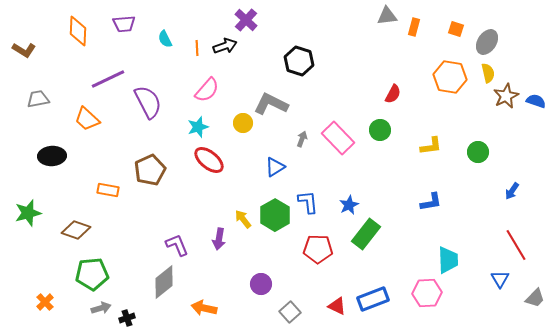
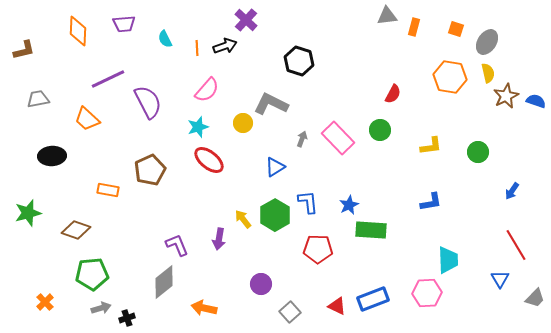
brown L-shape at (24, 50): rotated 45 degrees counterclockwise
green rectangle at (366, 234): moved 5 px right, 4 px up; rotated 56 degrees clockwise
